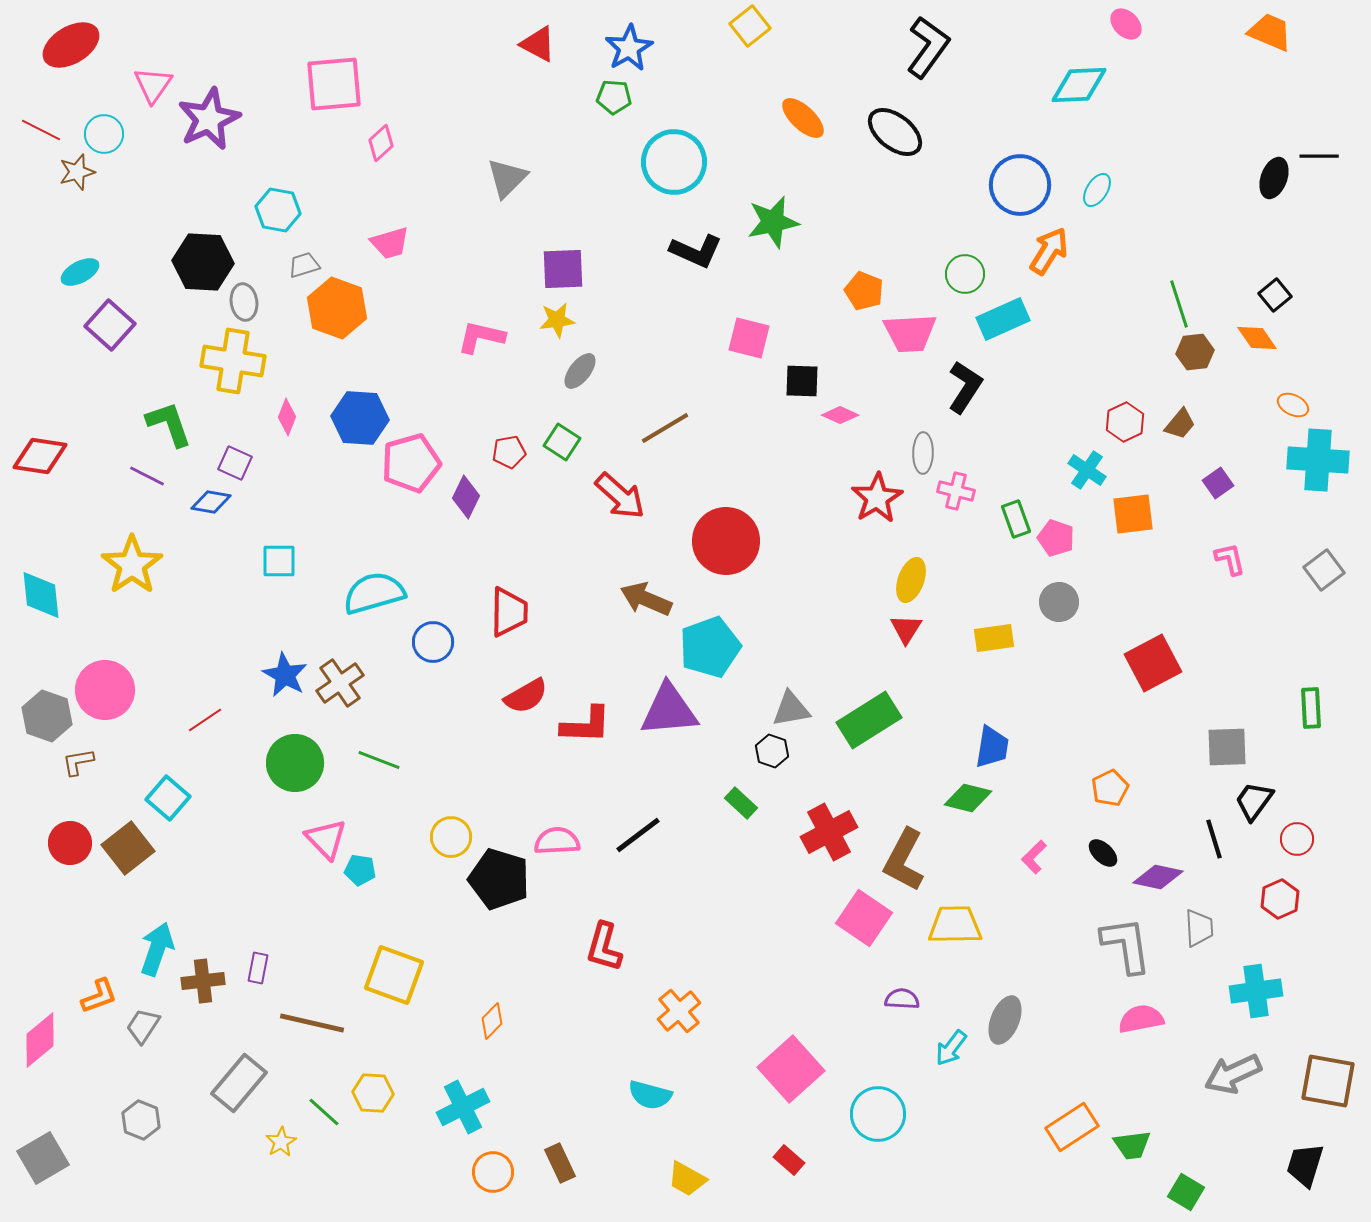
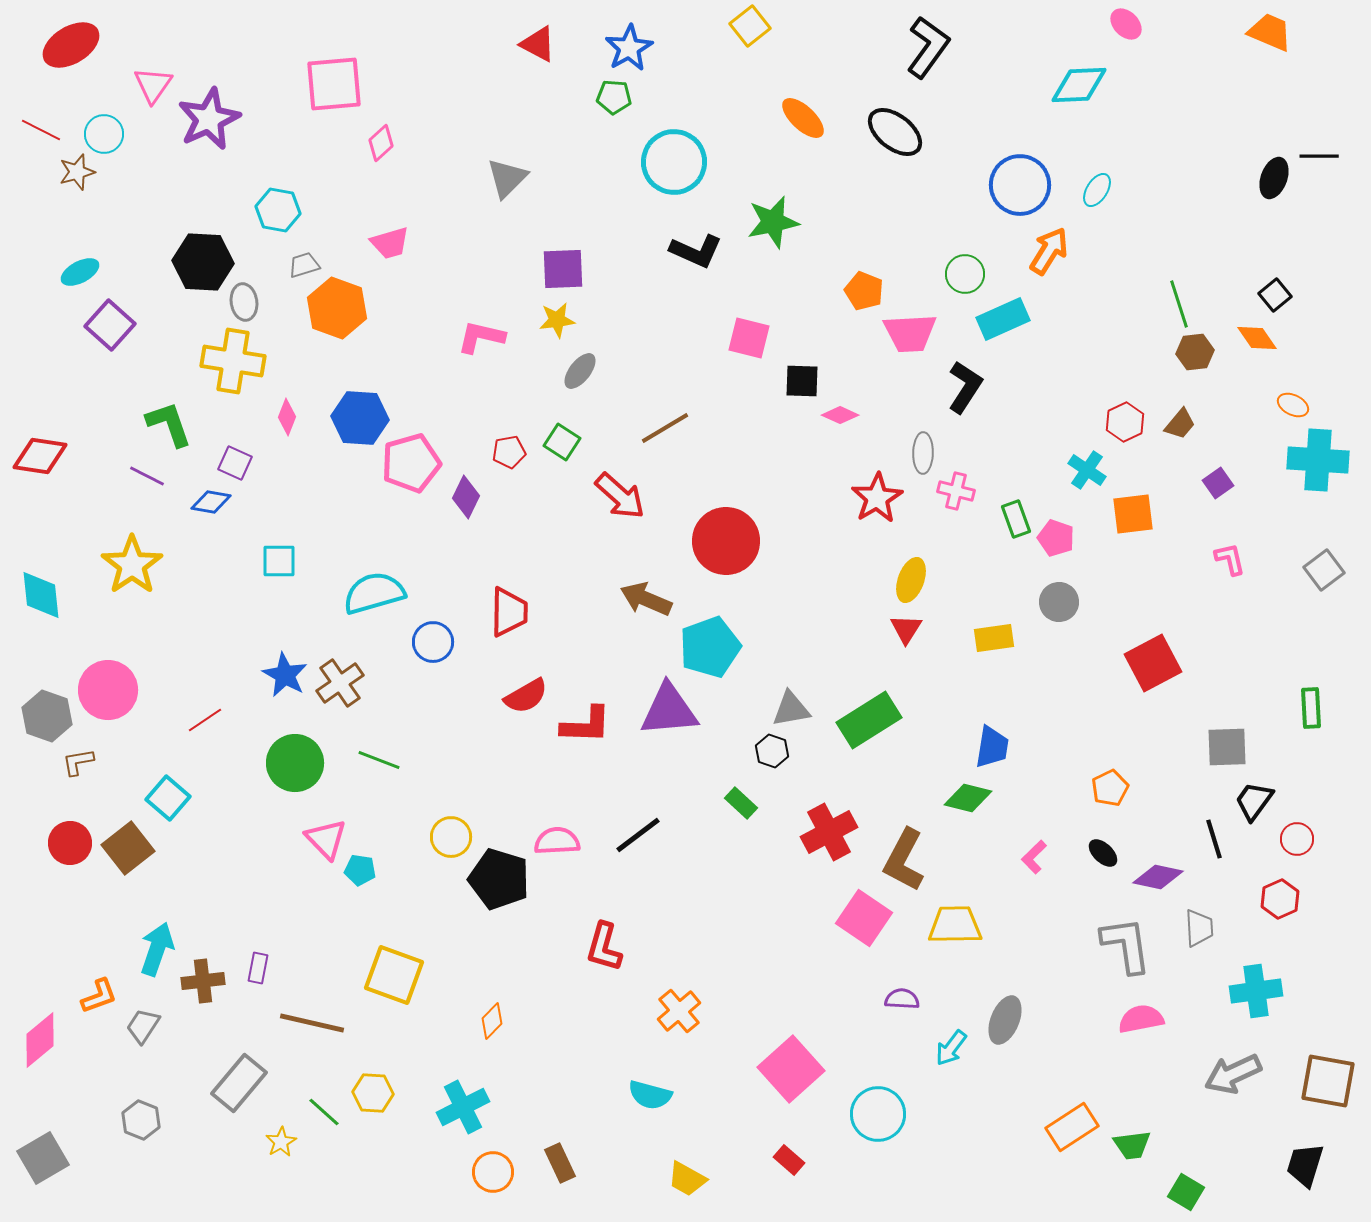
pink circle at (105, 690): moved 3 px right
